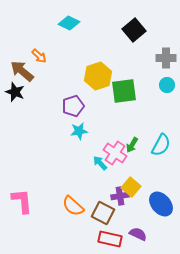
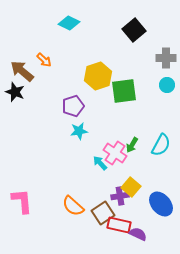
orange arrow: moved 5 px right, 4 px down
brown square: rotated 30 degrees clockwise
red rectangle: moved 9 px right, 14 px up
